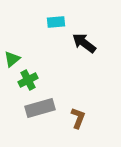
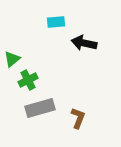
black arrow: rotated 25 degrees counterclockwise
